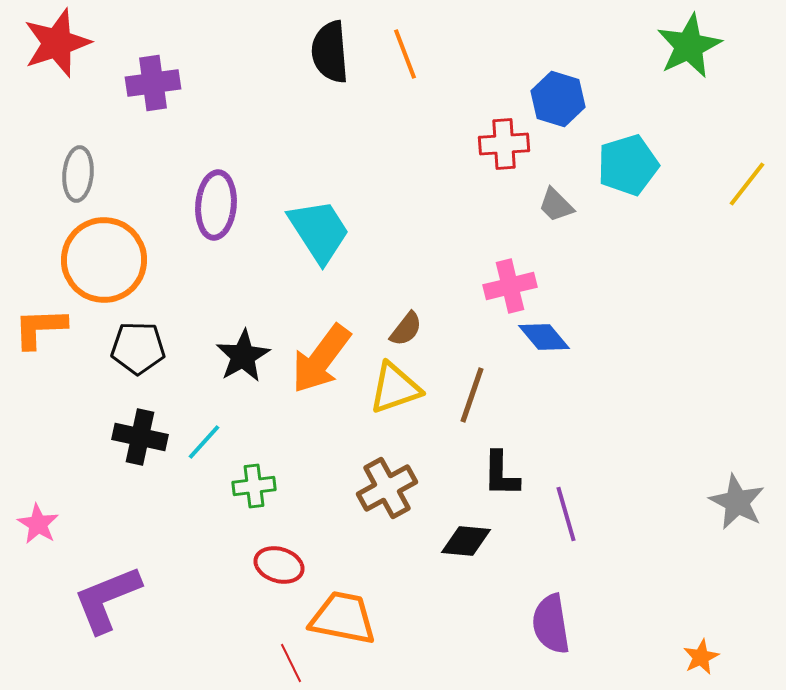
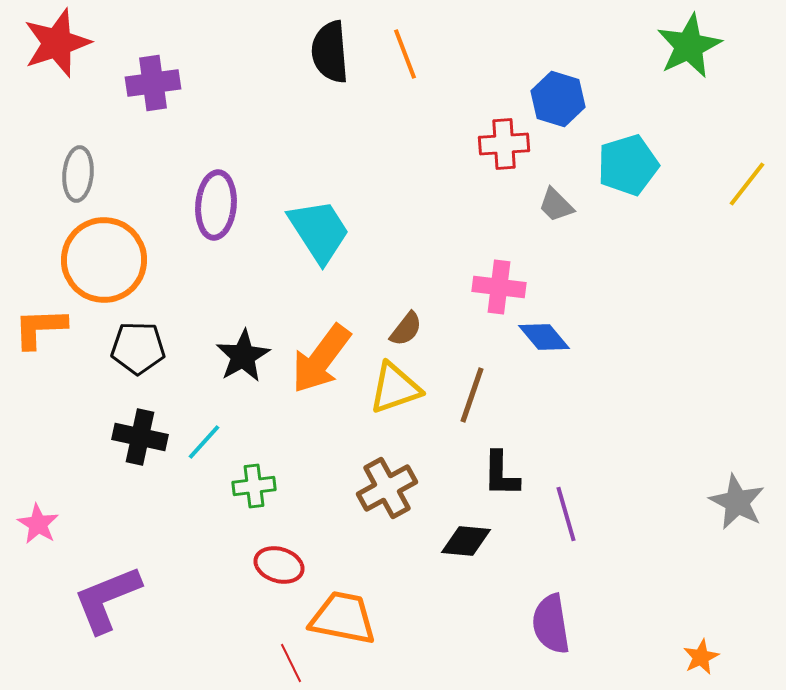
pink cross: moved 11 px left, 1 px down; rotated 21 degrees clockwise
